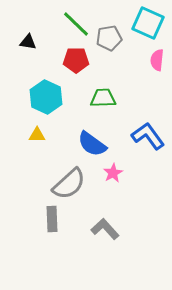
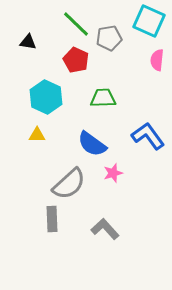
cyan square: moved 1 px right, 2 px up
red pentagon: rotated 25 degrees clockwise
pink star: rotated 12 degrees clockwise
